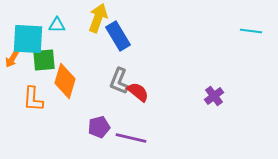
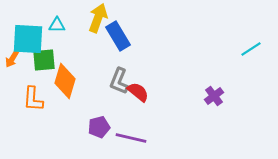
cyan line: moved 18 px down; rotated 40 degrees counterclockwise
